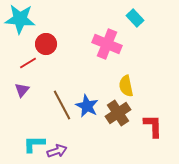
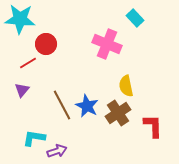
cyan L-shape: moved 6 px up; rotated 10 degrees clockwise
